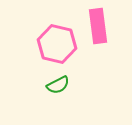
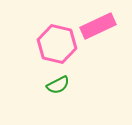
pink rectangle: rotated 72 degrees clockwise
